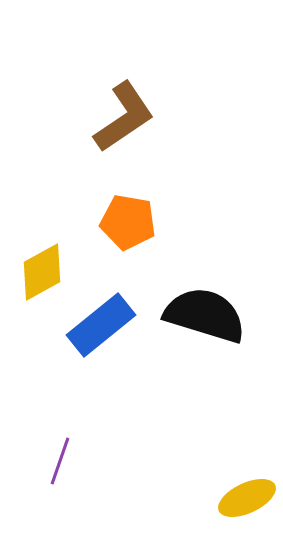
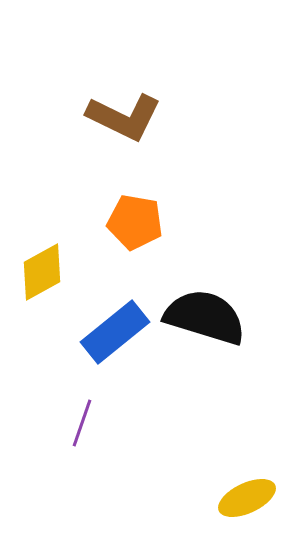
brown L-shape: rotated 60 degrees clockwise
orange pentagon: moved 7 px right
black semicircle: moved 2 px down
blue rectangle: moved 14 px right, 7 px down
purple line: moved 22 px right, 38 px up
